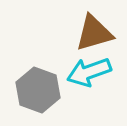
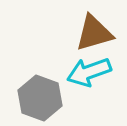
gray hexagon: moved 2 px right, 8 px down
